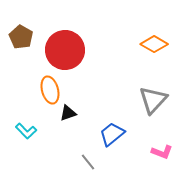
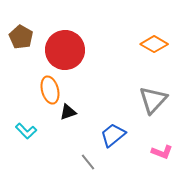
black triangle: moved 1 px up
blue trapezoid: moved 1 px right, 1 px down
